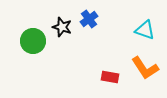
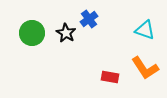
black star: moved 4 px right, 6 px down; rotated 12 degrees clockwise
green circle: moved 1 px left, 8 px up
